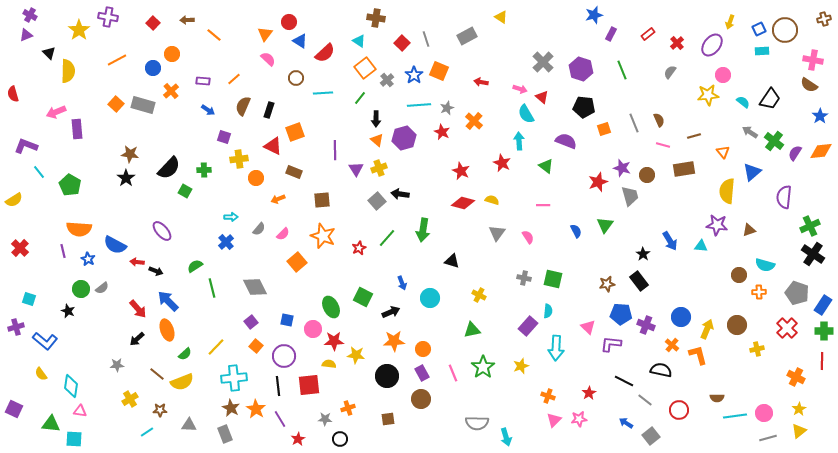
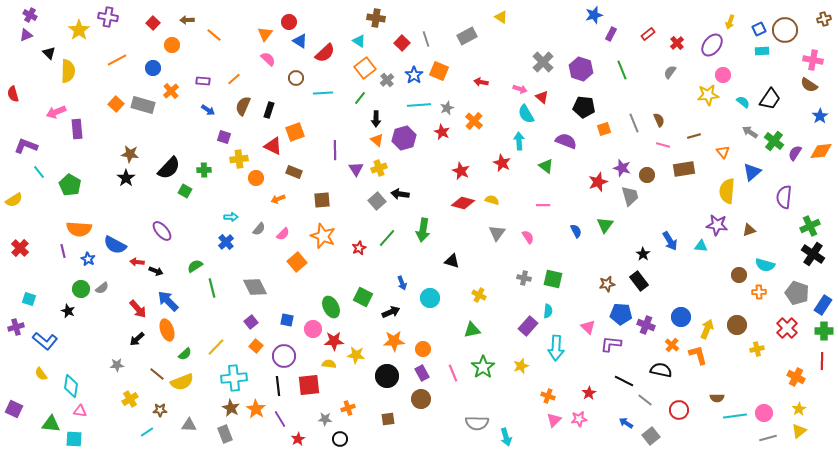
orange circle at (172, 54): moved 9 px up
